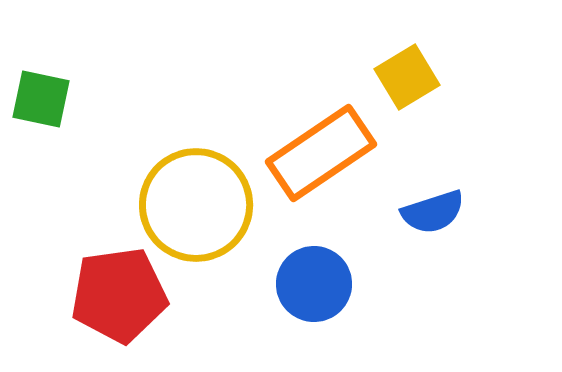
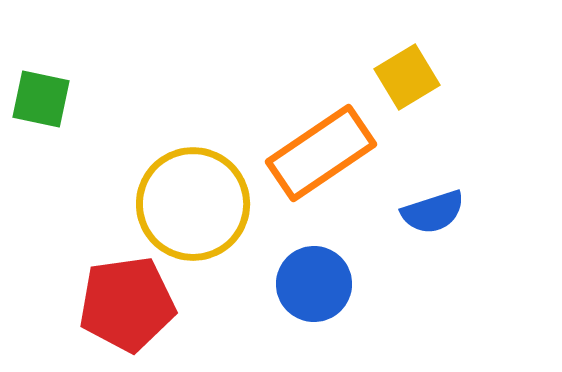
yellow circle: moved 3 px left, 1 px up
red pentagon: moved 8 px right, 9 px down
